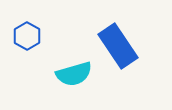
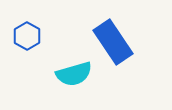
blue rectangle: moved 5 px left, 4 px up
